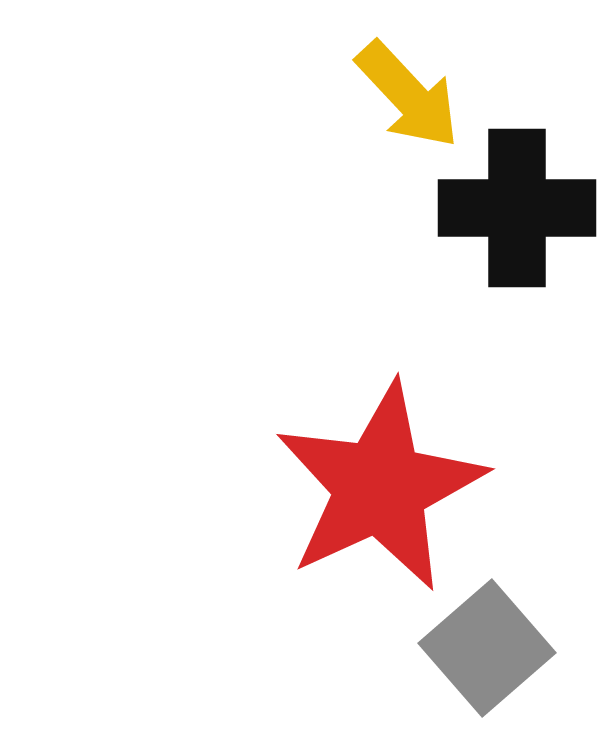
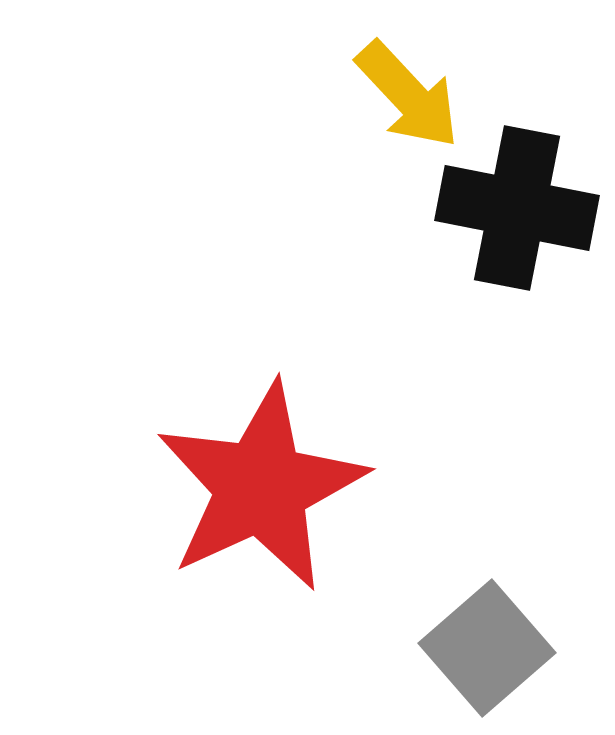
black cross: rotated 11 degrees clockwise
red star: moved 119 px left
